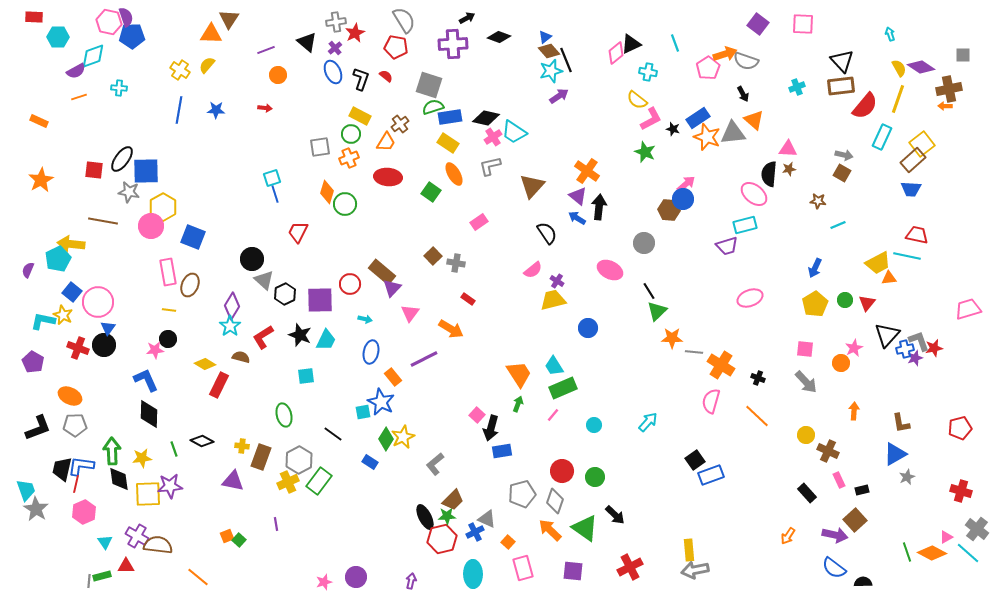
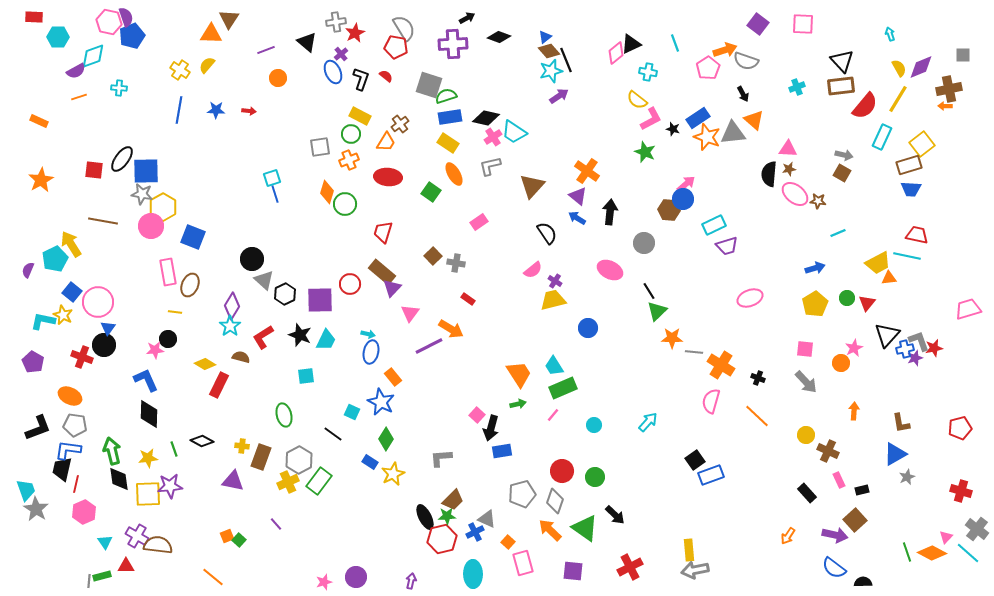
gray semicircle at (404, 20): moved 8 px down
blue pentagon at (132, 36): rotated 20 degrees counterclockwise
purple cross at (335, 48): moved 6 px right, 6 px down
orange arrow at (725, 54): moved 4 px up
purple diamond at (921, 67): rotated 56 degrees counterclockwise
orange circle at (278, 75): moved 3 px down
yellow line at (898, 99): rotated 12 degrees clockwise
green semicircle at (433, 107): moved 13 px right, 11 px up
red arrow at (265, 108): moved 16 px left, 3 px down
orange cross at (349, 158): moved 2 px down
brown rectangle at (913, 160): moved 4 px left, 5 px down; rotated 25 degrees clockwise
gray star at (129, 192): moved 13 px right, 2 px down
pink ellipse at (754, 194): moved 41 px right
black arrow at (599, 207): moved 11 px right, 5 px down
cyan rectangle at (745, 225): moved 31 px left; rotated 10 degrees counterclockwise
cyan line at (838, 225): moved 8 px down
red trapezoid at (298, 232): moved 85 px right; rotated 10 degrees counterclockwise
yellow arrow at (71, 244): rotated 52 degrees clockwise
cyan pentagon at (58, 259): moved 3 px left
blue arrow at (815, 268): rotated 132 degrees counterclockwise
purple cross at (557, 281): moved 2 px left
green circle at (845, 300): moved 2 px right, 2 px up
yellow line at (169, 310): moved 6 px right, 2 px down
cyan arrow at (365, 319): moved 3 px right, 15 px down
red cross at (78, 348): moved 4 px right, 9 px down
purple line at (424, 359): moved 5 px right, 13 px up
green arrow at (518, 404): rotated 56 degrees clockwise
cyan square at (363, 412): moved 11 px left; rotated 35 degrees clockwise
gray pentagon at (75, 425): rotated 10 degrees clockwise
yellow star at (403, 437): moved 10 px left, 37 px down
green arrow at (112, 451): rotated 12 degrees counterclockwise
yellow star at (142, 458): moved 6 px right
gray L-shape at (435, 464): moved 6 px right, 6 px up; rotated 35 degrees clockwise
blue L-shape at (81, 466): moved 13 px left, 16 px up
purple line at (276, 524): rotated 32 degrees counterclockwise
pink triangle at (946, 537): rotated 16 degrees counterclockwise
pink rectangle at (523, 568): moved 5 px up
orange line at (198, 577): moved 15 px right
